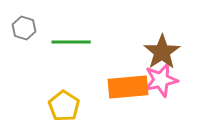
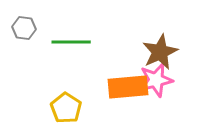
gray hexagon: rotated 10 degrees counterclockwise
brown star: moved 2 px left; rotated 9 degrees clockwise
pink star: moved 5 px left
yellow pentagon: moved 2 px right, 2 px down
